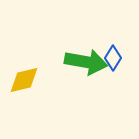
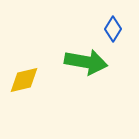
blue diamond: moved 29 px up
